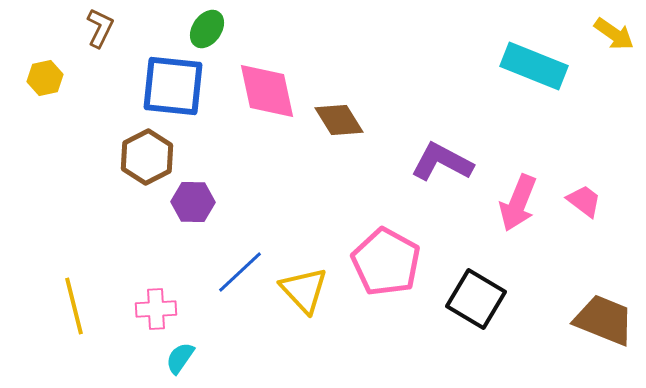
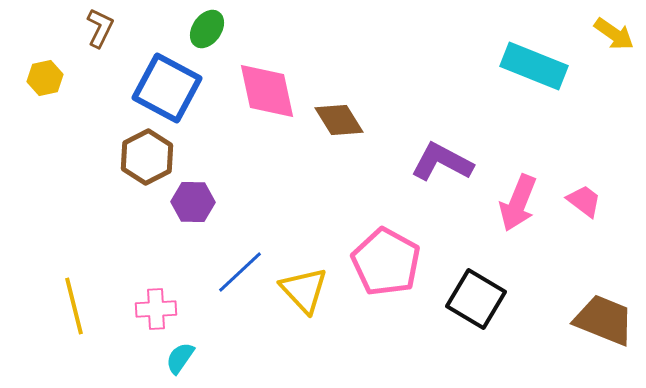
blue square: moved 6 px left, 2 px down; rotated 22 degrees clockwise
